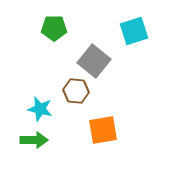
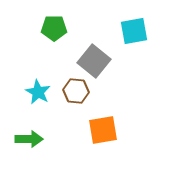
cyan square: rotated 8 degrees clockwise
cyan star: moved 2 px left, 17 px up; rotated 15 degrees clockwise
green arrow: moved 5 px left, 1 px up
